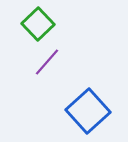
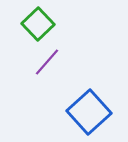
blue square: moved 1 px right, 1 px down
